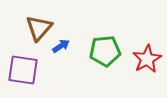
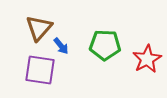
blue arrow: rotated 84 degrees clockwise
green pentagon: moved 6 px up; rotated 8 degrees clockwise
purple square: moved 17 px right
